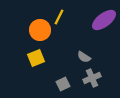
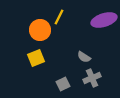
purple ellipse: rotated 20 degrees clockwise
